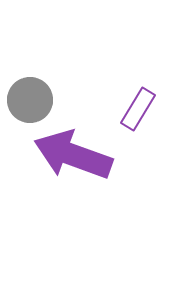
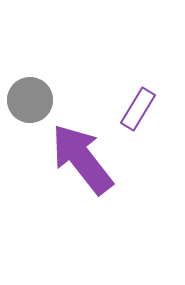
purple arrow: moved 9 px right, 4 px down; rotated 32 degrees clockwise
